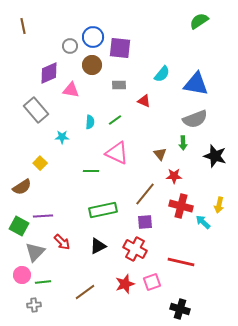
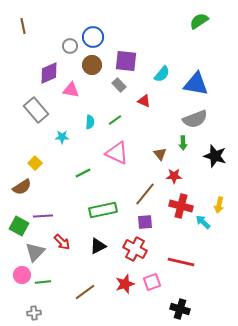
purple square at (120, 48): moved 6 px right, 13 px down
gray rectangle at (119, 85): rotated 48 degrees clockwise
yellow square at (40, 163): moved 5 px left
green line at (91, 171): moved 8 px left, 2 px down; rotated 28 degrees counterclockwise
gray cross at (34, 305): moved 8 px down
